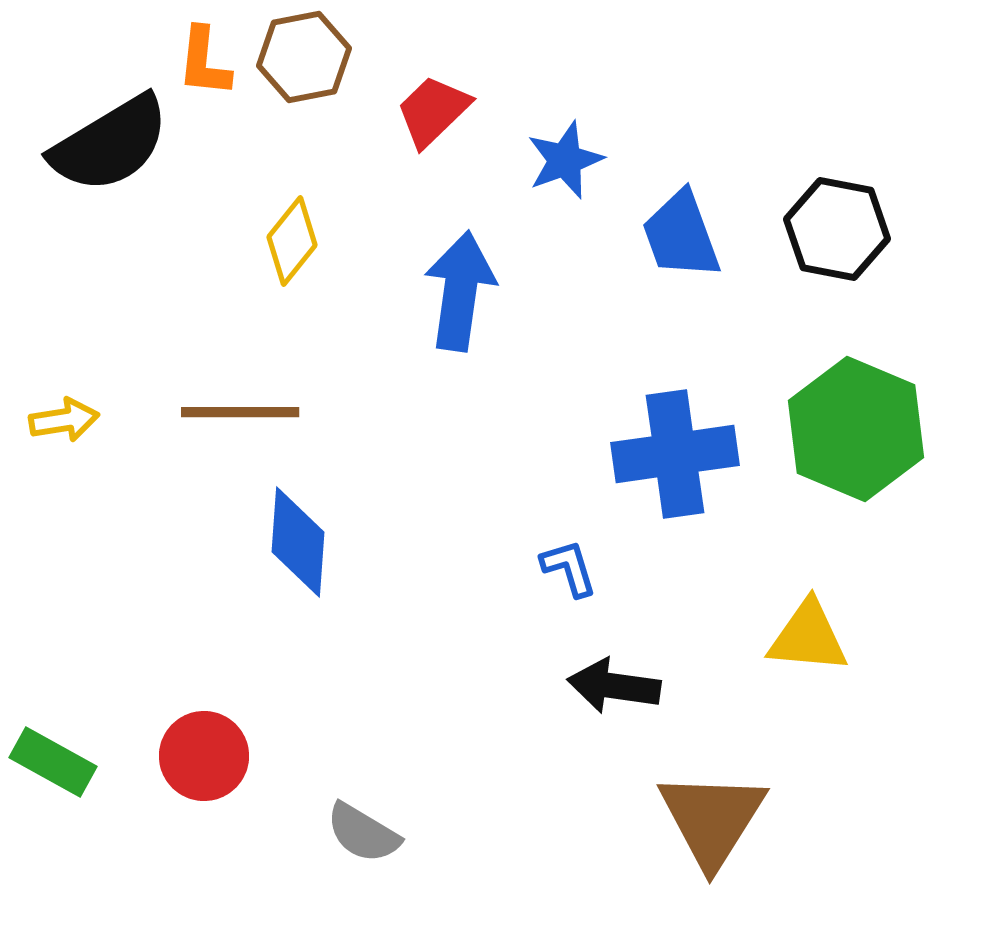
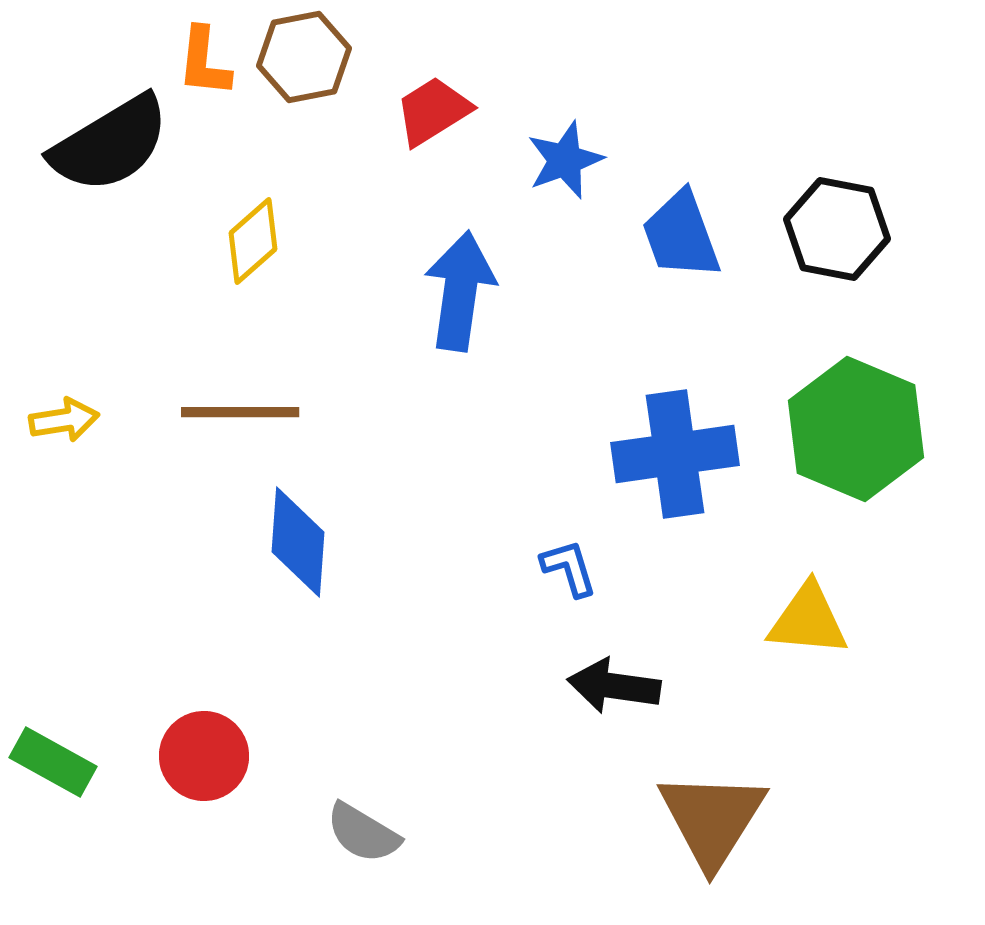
red trapezoid: rotated 12 degrees clockwise
yellow diamond: moved 39 px left; rotated 10 degrees clockwise
yellow triangle: moved 17 px up
